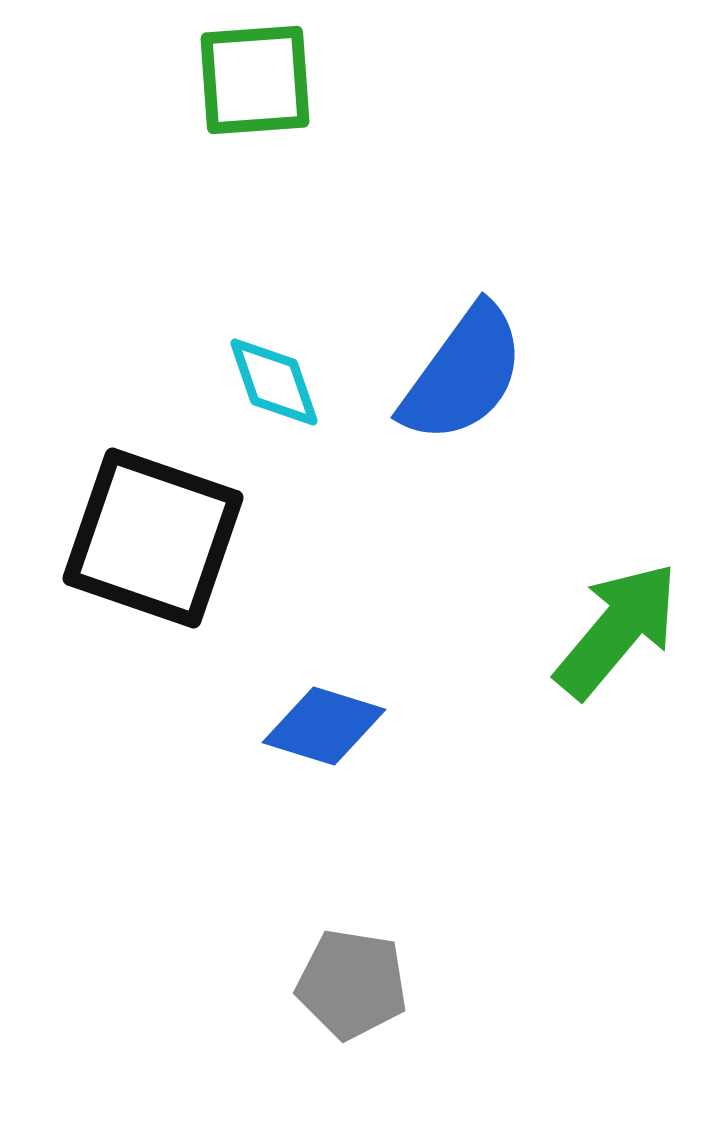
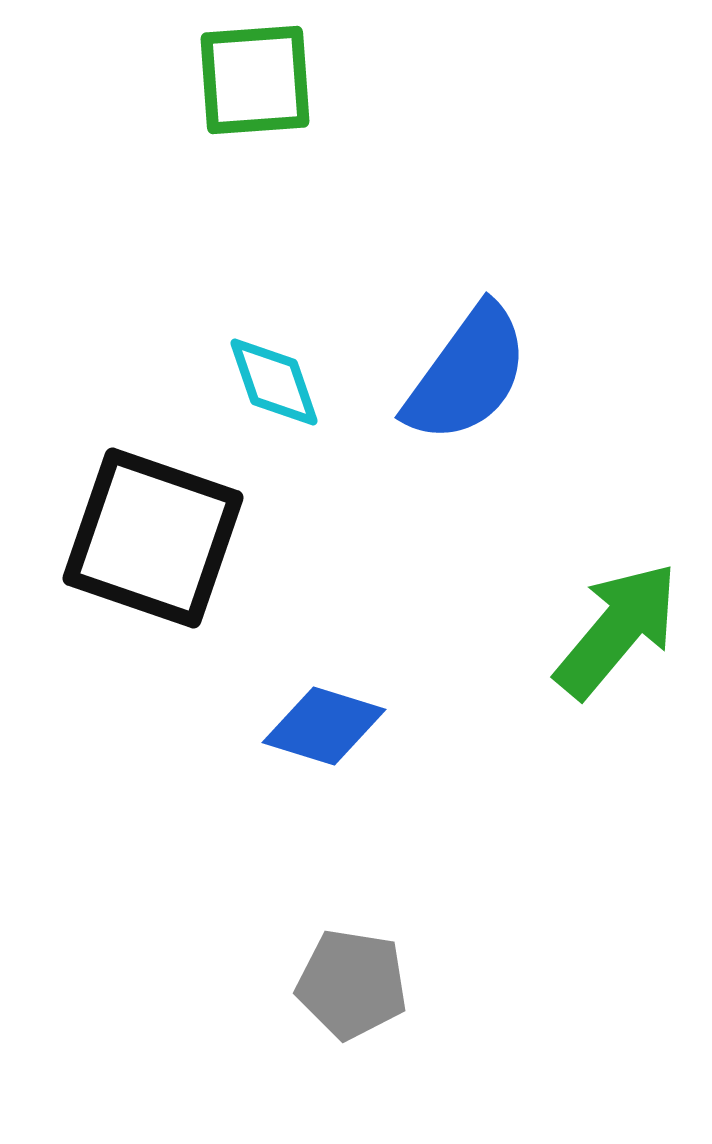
blue semicircle: moved 4 px right
